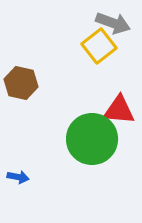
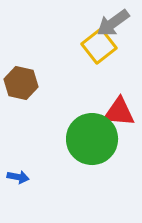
gray arrow: rotated 124 degrees clockwise
red triangle: moved 2 px down
